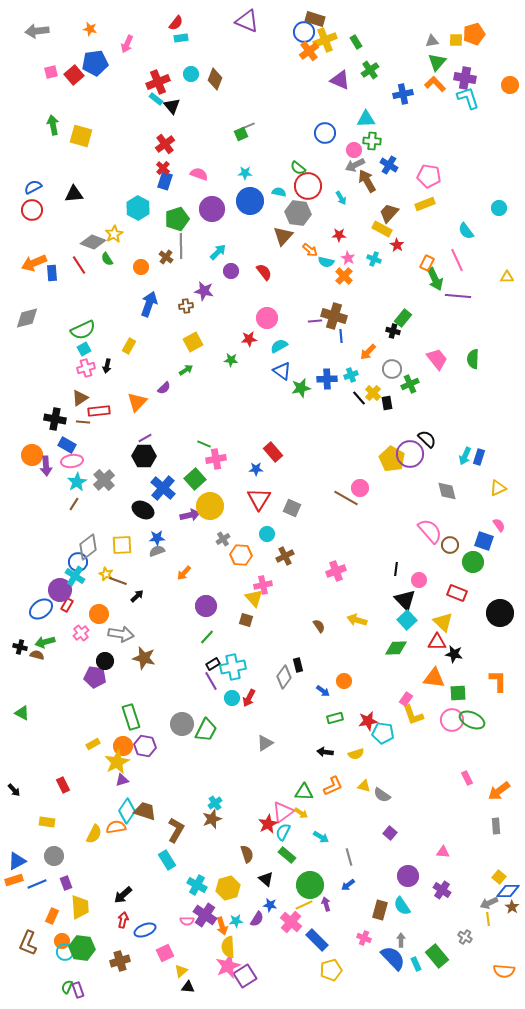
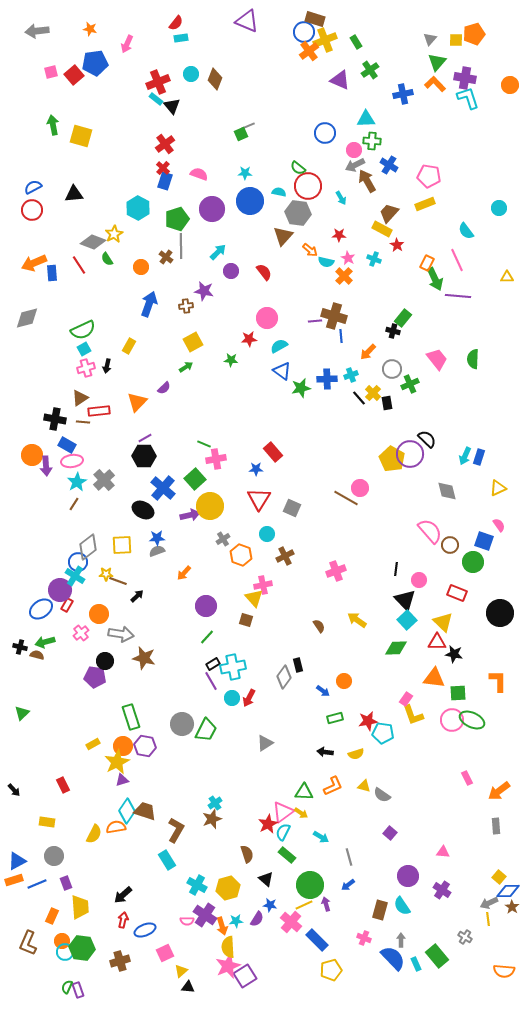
gray triangle at (432, 41): moved 2 px left, 2 px up; rotated 40 degrees counterclockwise
green arrow at (186, 370): moved 3 px up
orange hexagon at (241, 555): rotated 15 degrees clockwise
yellow star at (106, 574): rotated 24 degrees counterclockwise
yellow arrow at (357, 620): rotated 18 degrees clockwise
green triangle at (22, 713): rotated 49 degrees clockwise
